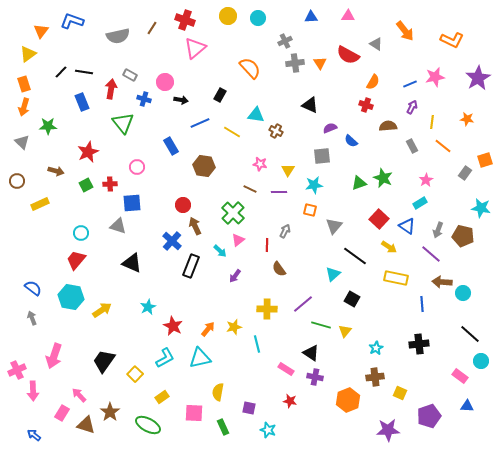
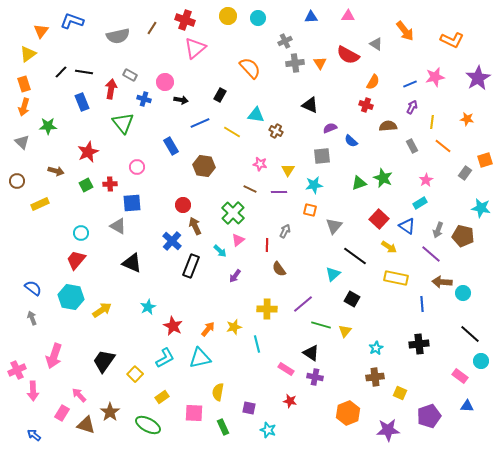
gray triangle at (118, 226): rotated 12 degrees clockwise
orange hexagon at (348, 400): moved 13 px down
